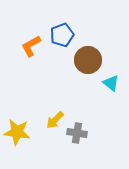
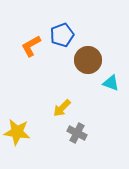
cyan triangle: rotated 18 degrees counterclockwise
yellow arrow: moved 7 px right, 12 px up
gray cross: rotated 18 degrees clockwise
